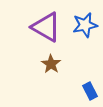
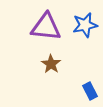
purple triangle: rotated 24 degrees counterclockwise
